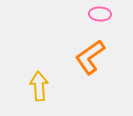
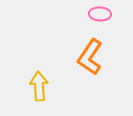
orange L-shape: rotated 21 degrees counterclockwise
